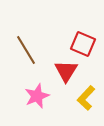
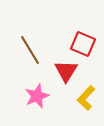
brown line: moved 4 px right
